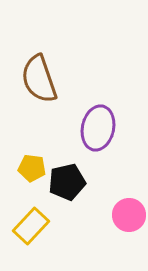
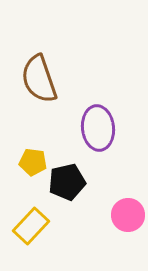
purple ellipse: rotated 18 degrees counterclockwise
yellow pentagon: moved 1 px right, 6 px up
pink circle: moved 1 px left
